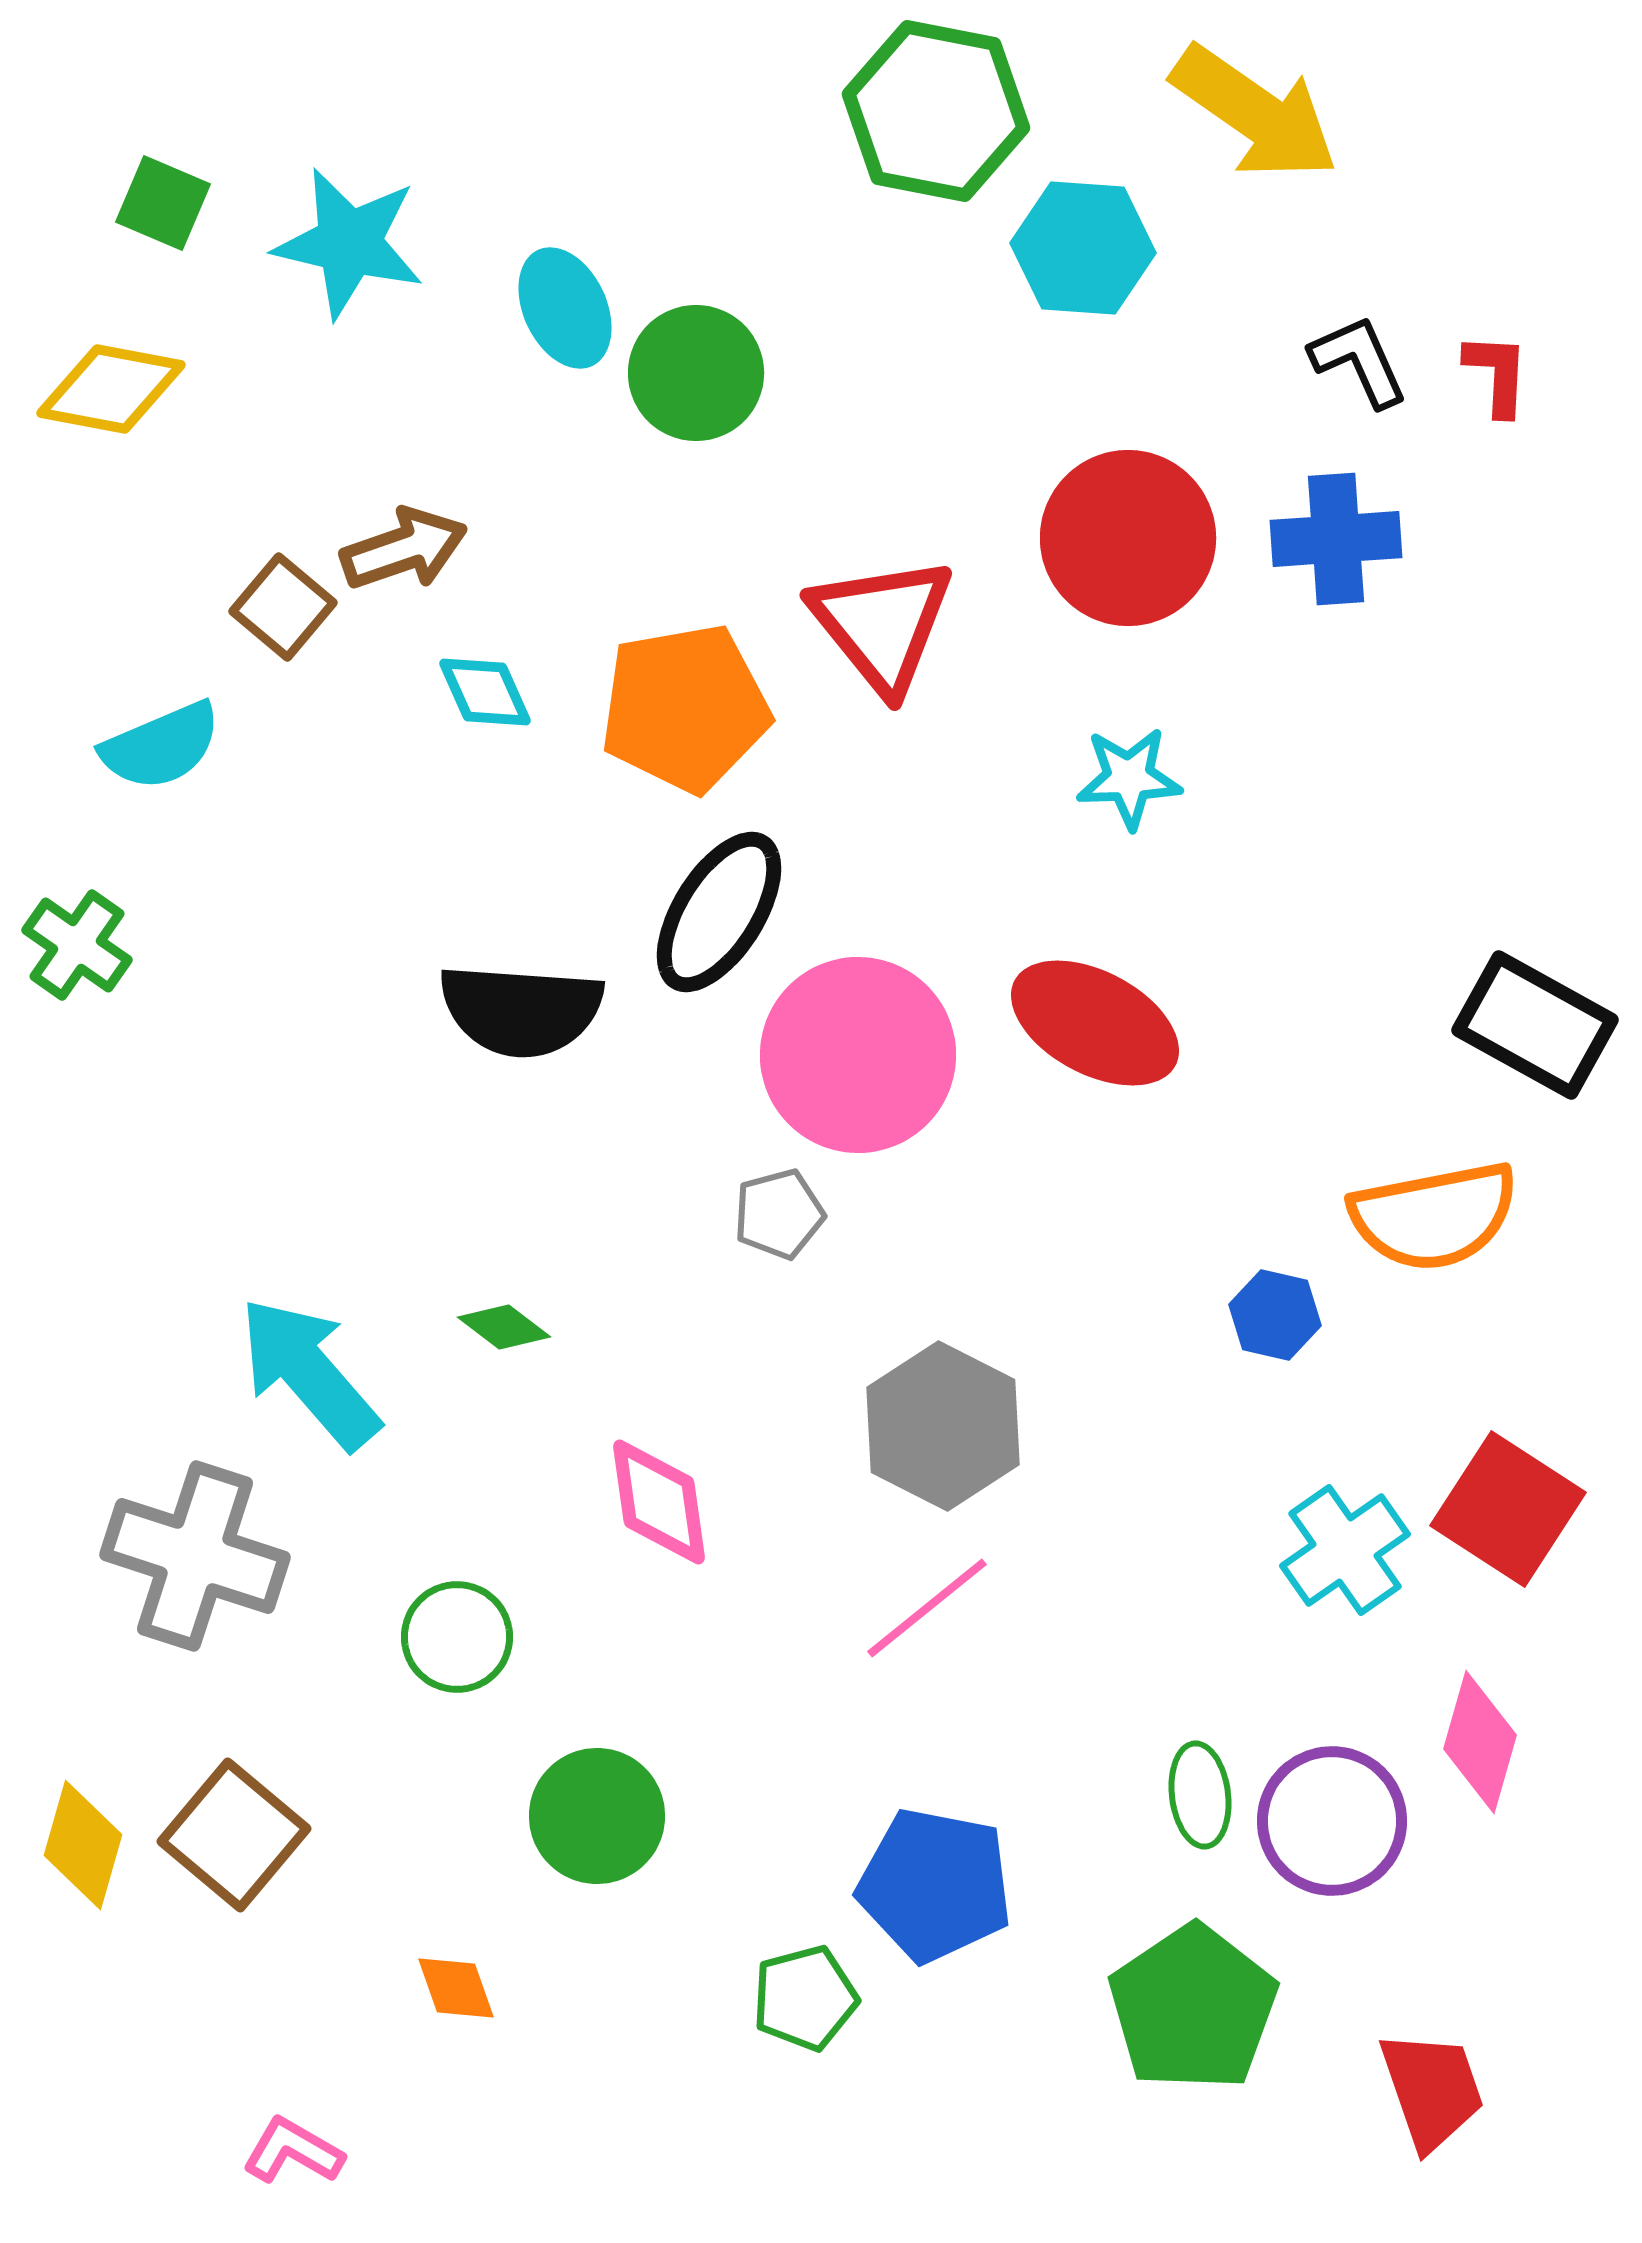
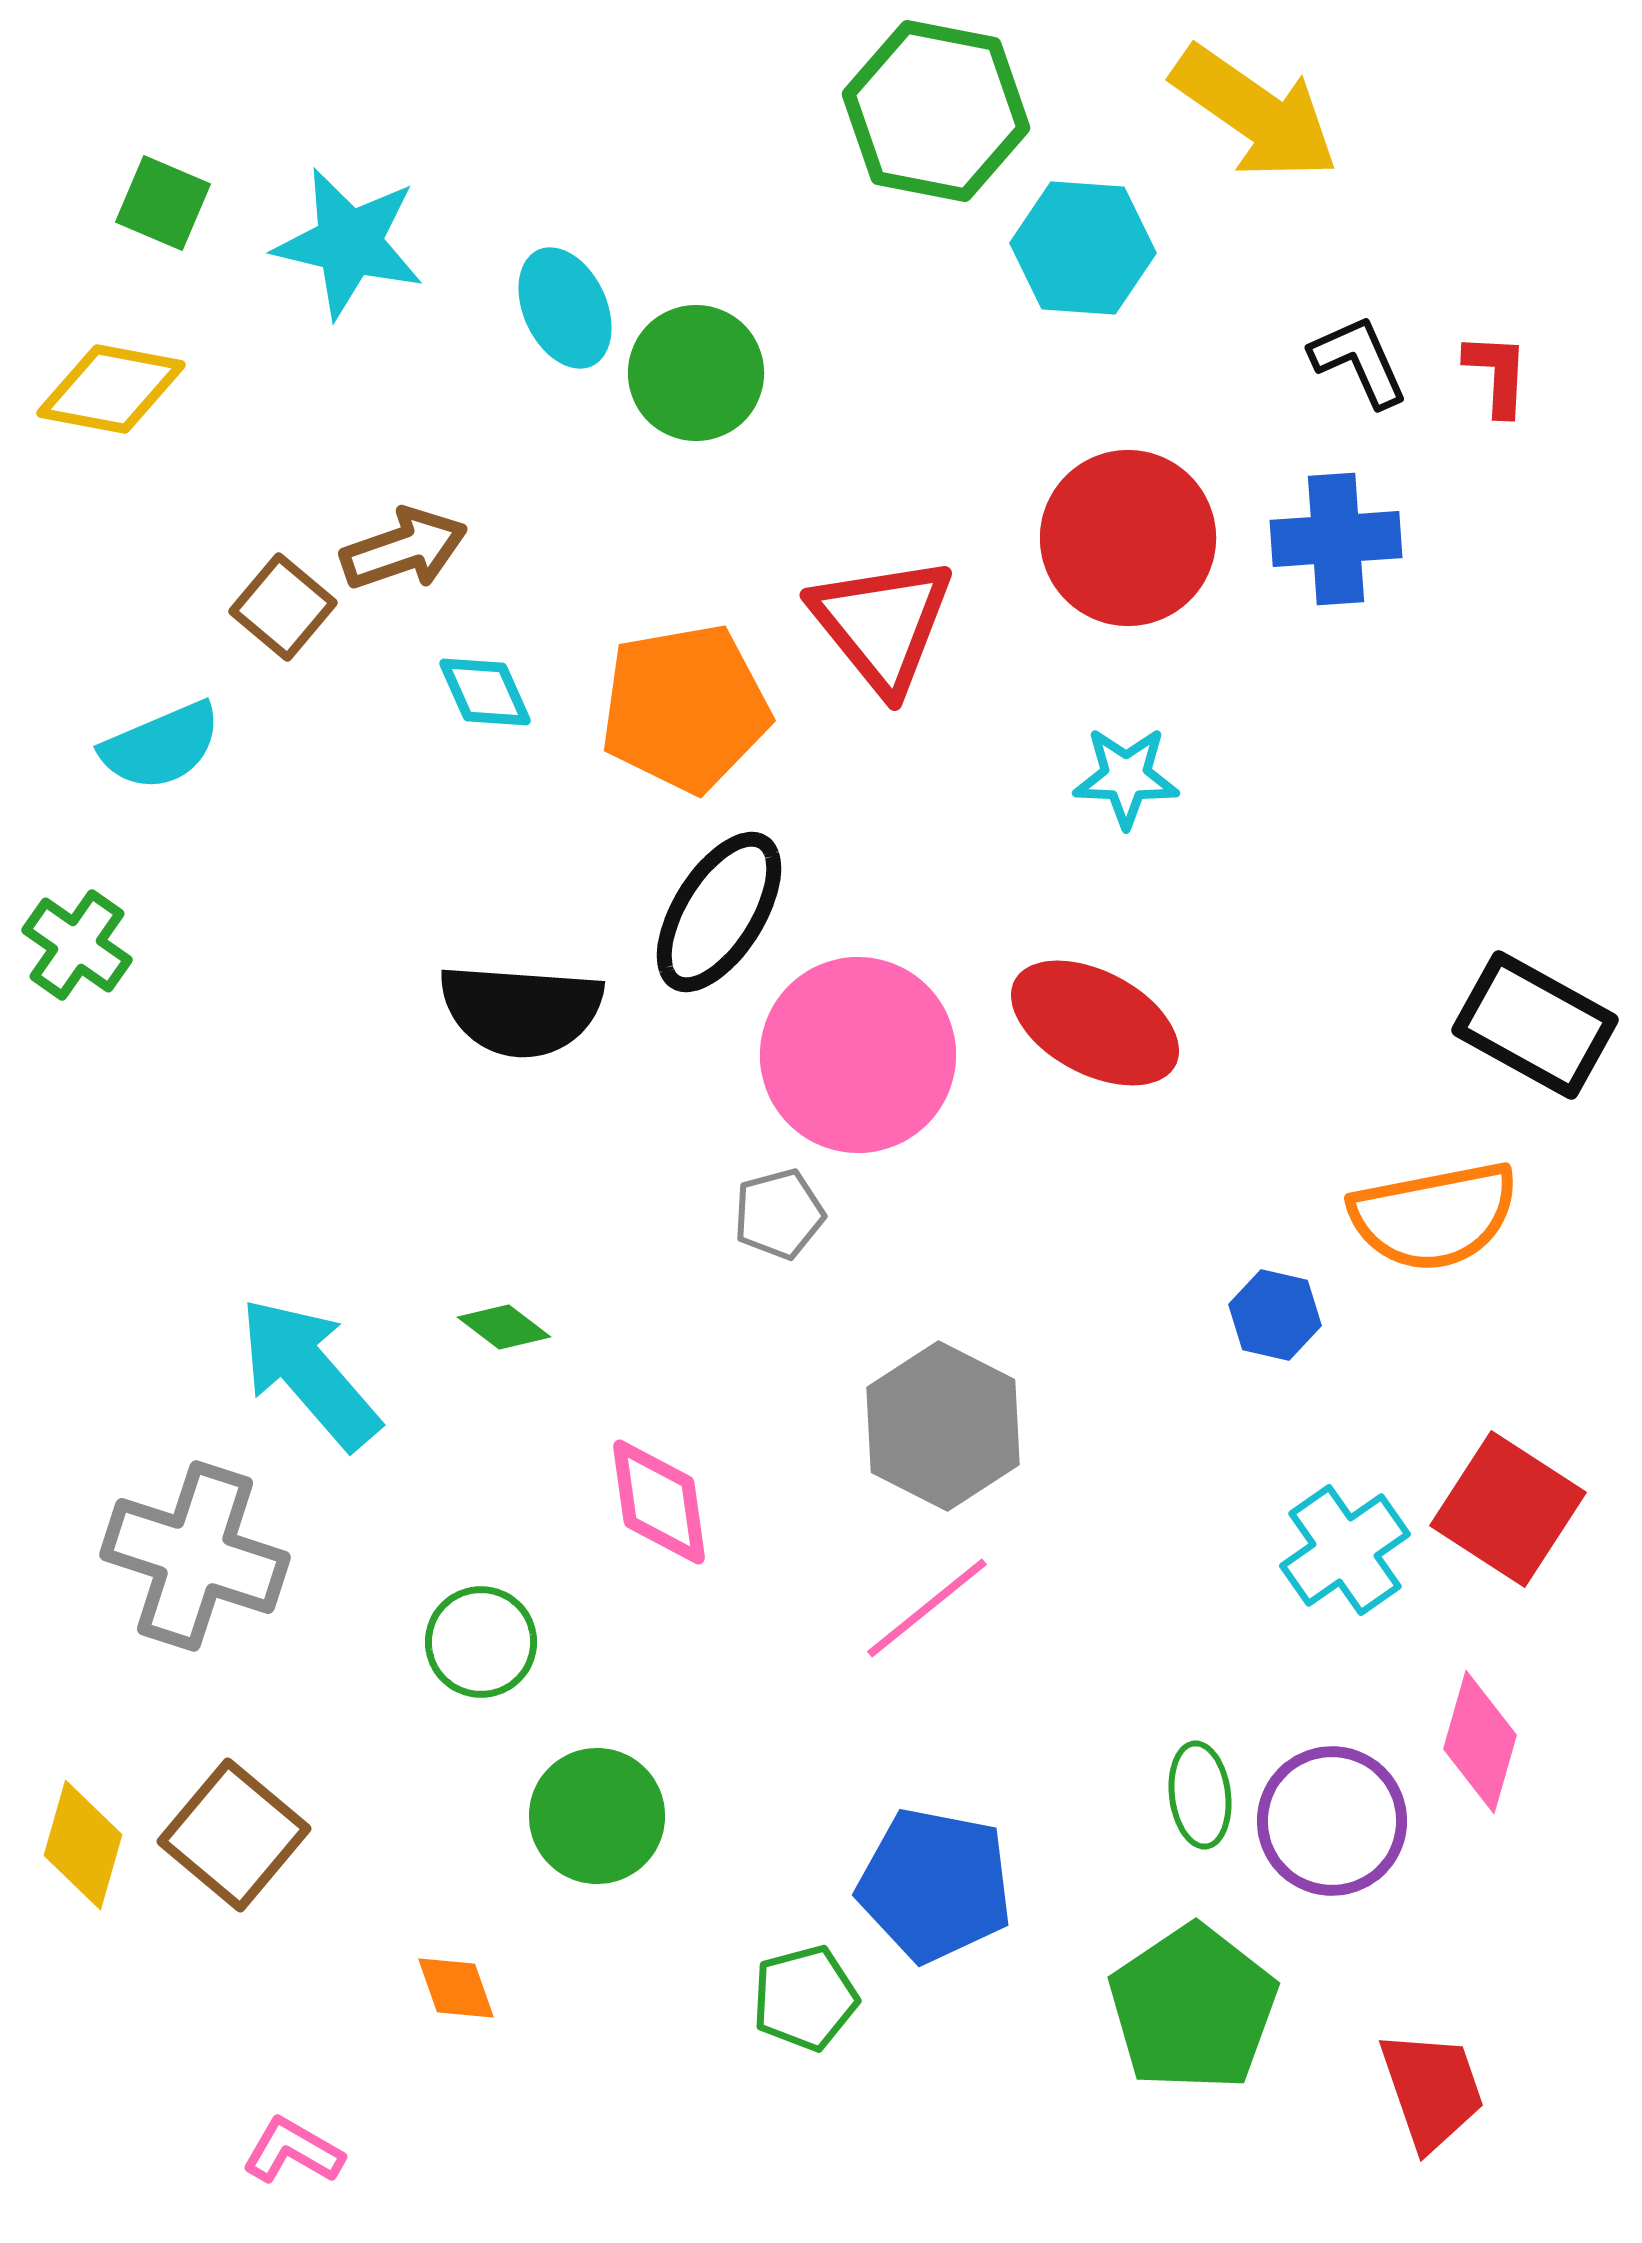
cyan star at (1129, 778): moved 3 px left, 1 px up; rotated 4 degrees clockwise
green circle at (457, 1637): moved 24 px right, 5 px down
